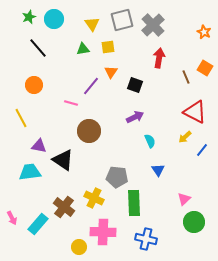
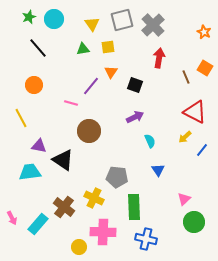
green rectangle: moved 4 px down
